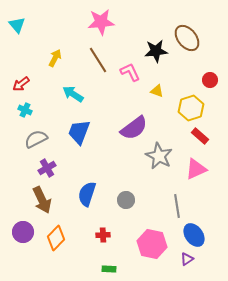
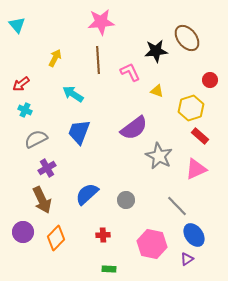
brown line: rotated 28 degrees clockwise
blue semicircle: rotated 30 degrees clockwise
gray line: rotated 35 degrees counterclockwise
